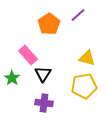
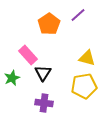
black triangle: moved 1 px up
green star: rotated 14 degrees clockwise
